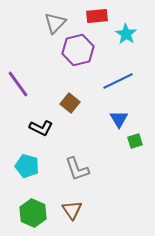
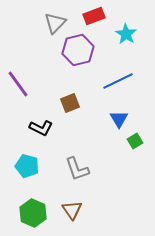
red rectangle: moved 3 px left; rotated 15 degrees counterclockwise
brown square: rotated 30 degrees clockwise
green square: rotated 14 degrees counterclockwise
